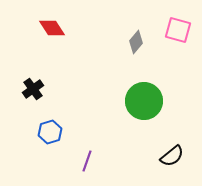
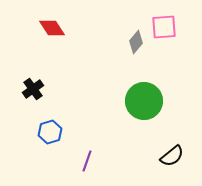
pink square: moved 14 px left, 3 px up; rotated 20 degrees counterclockwise
